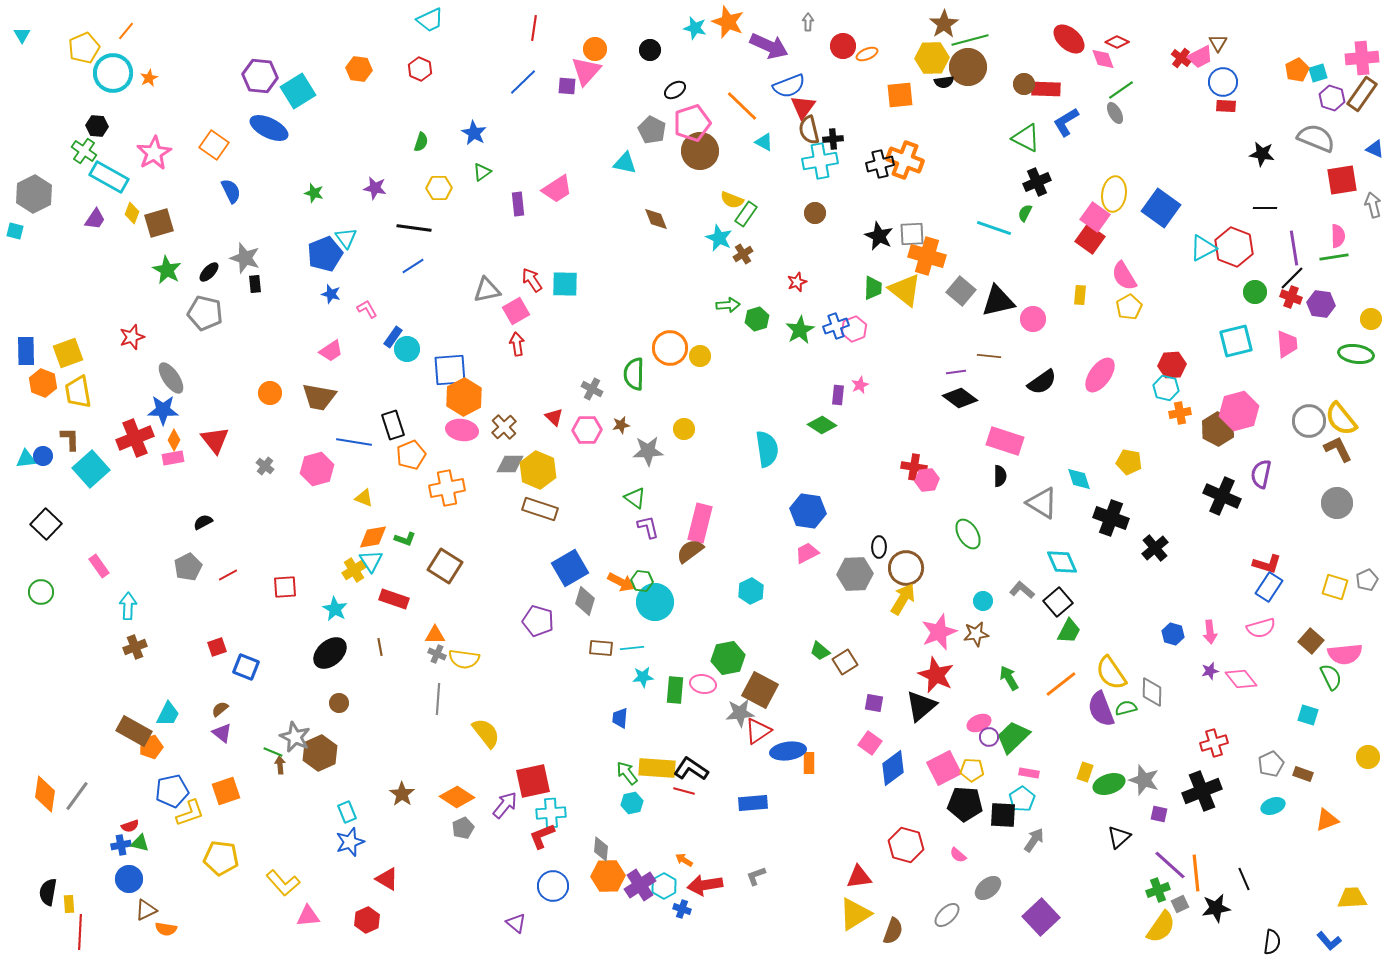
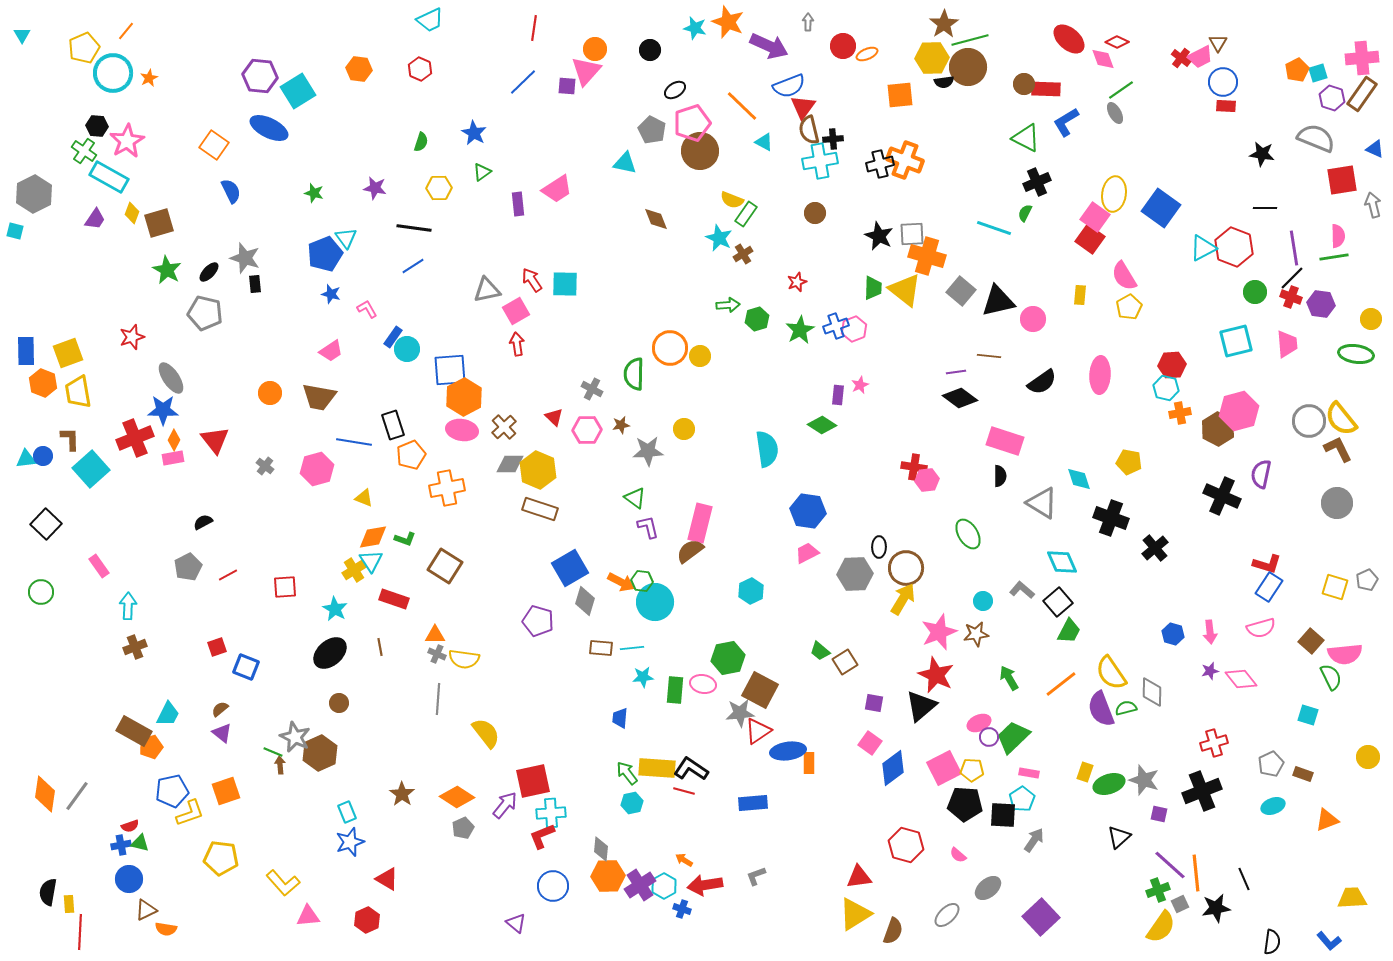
pink star at (154, 153): moved 27 px left, 12 px up
pink ellipse at (1100, 375): rotated 33 degrees counterclockwise
